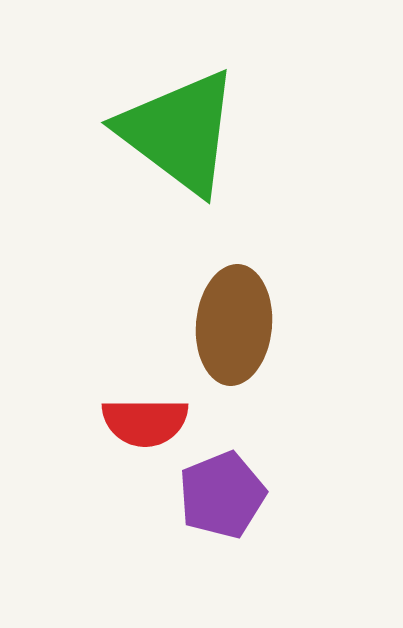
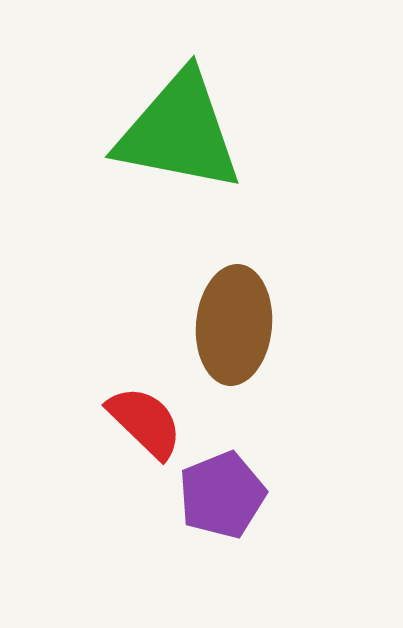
green triangle: rotated 26 degrees counterclockwise
red semicircle: rotated 136 degrees counterclockwise
